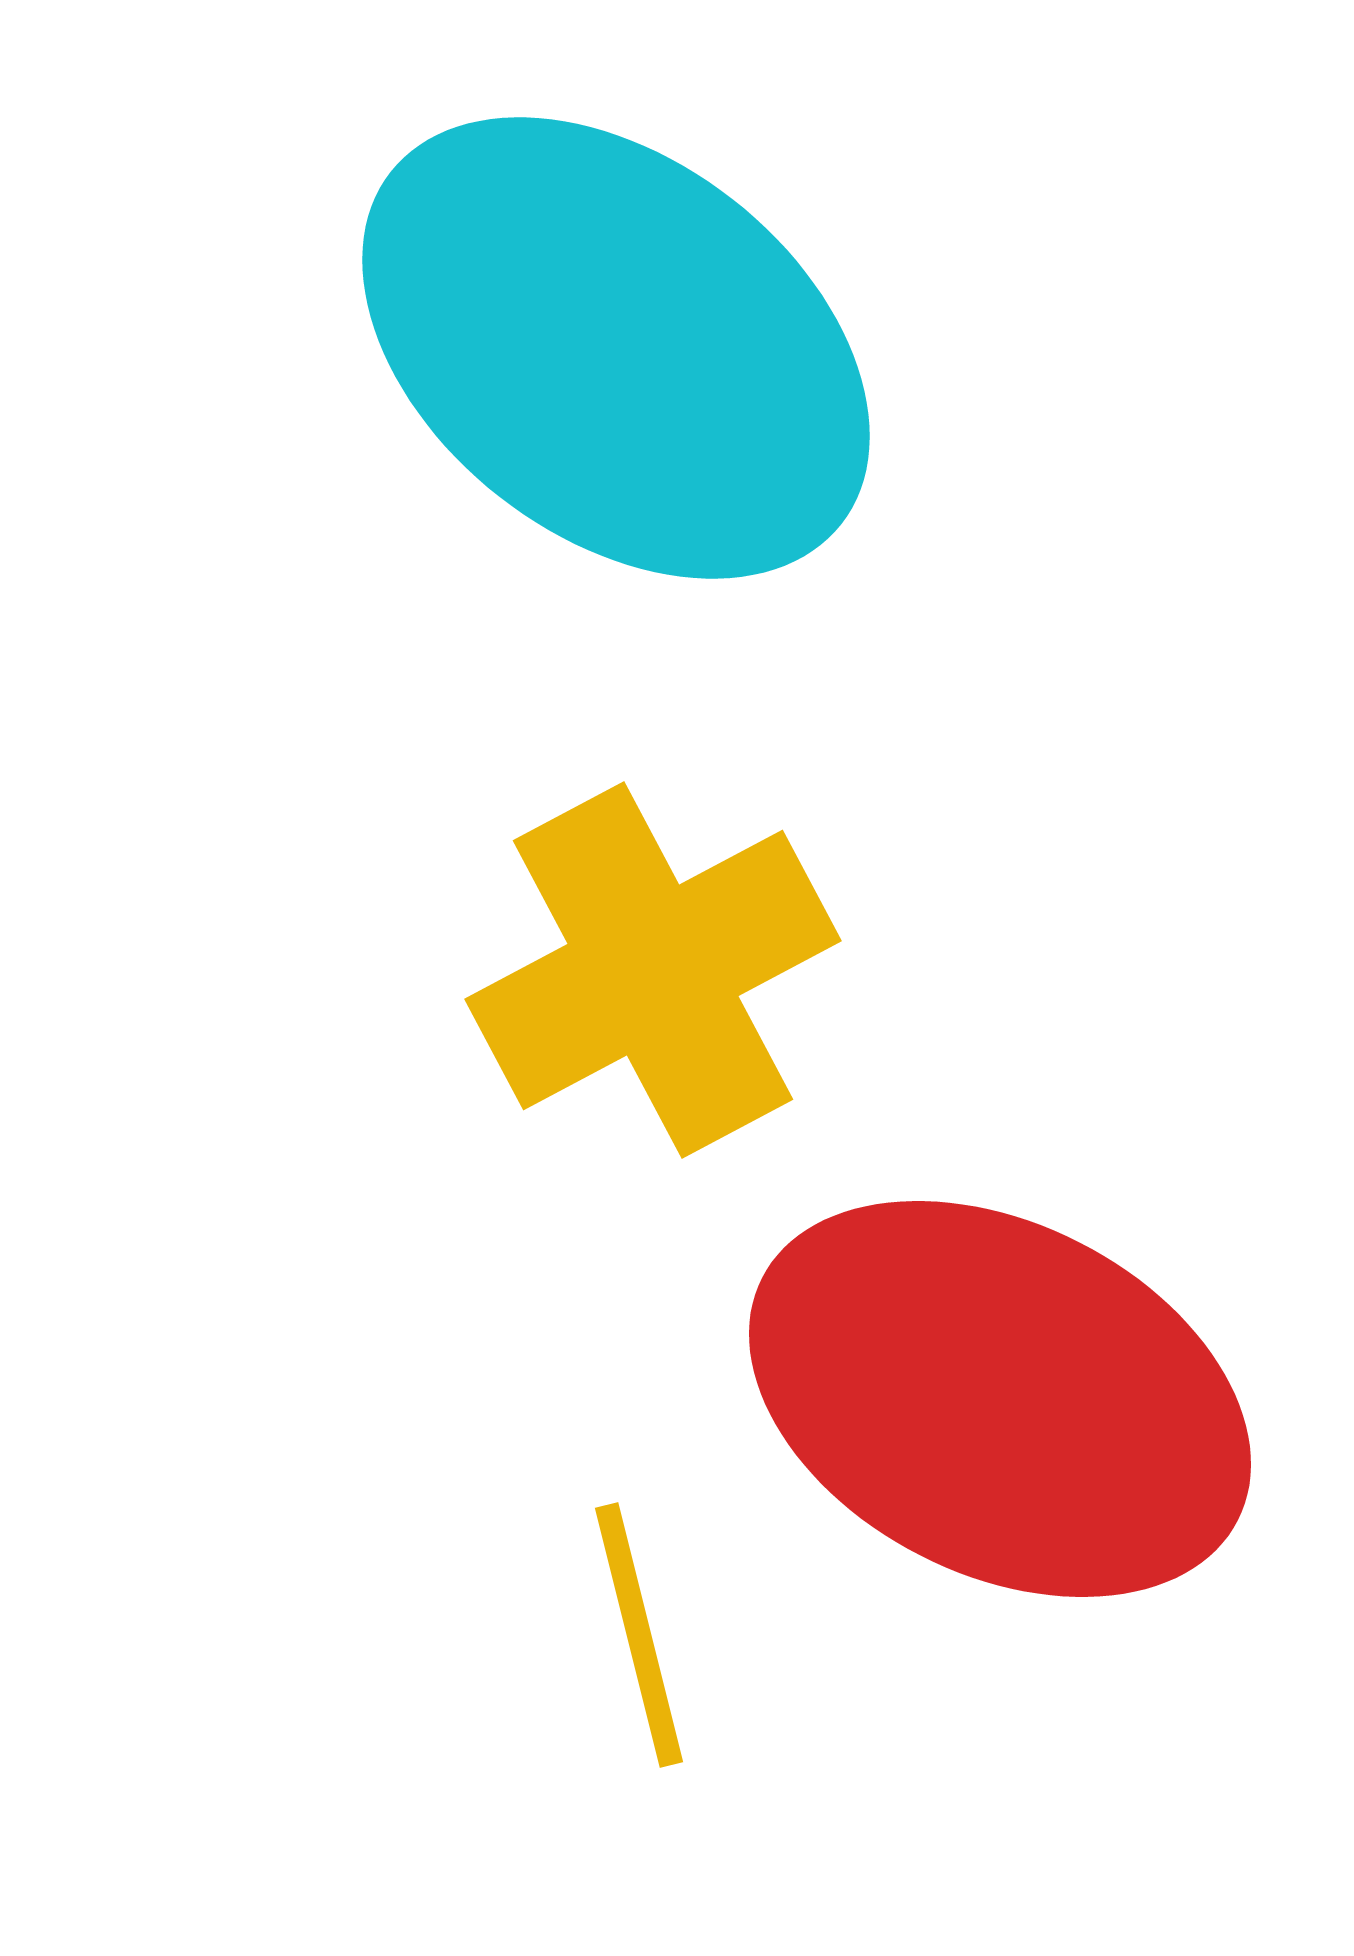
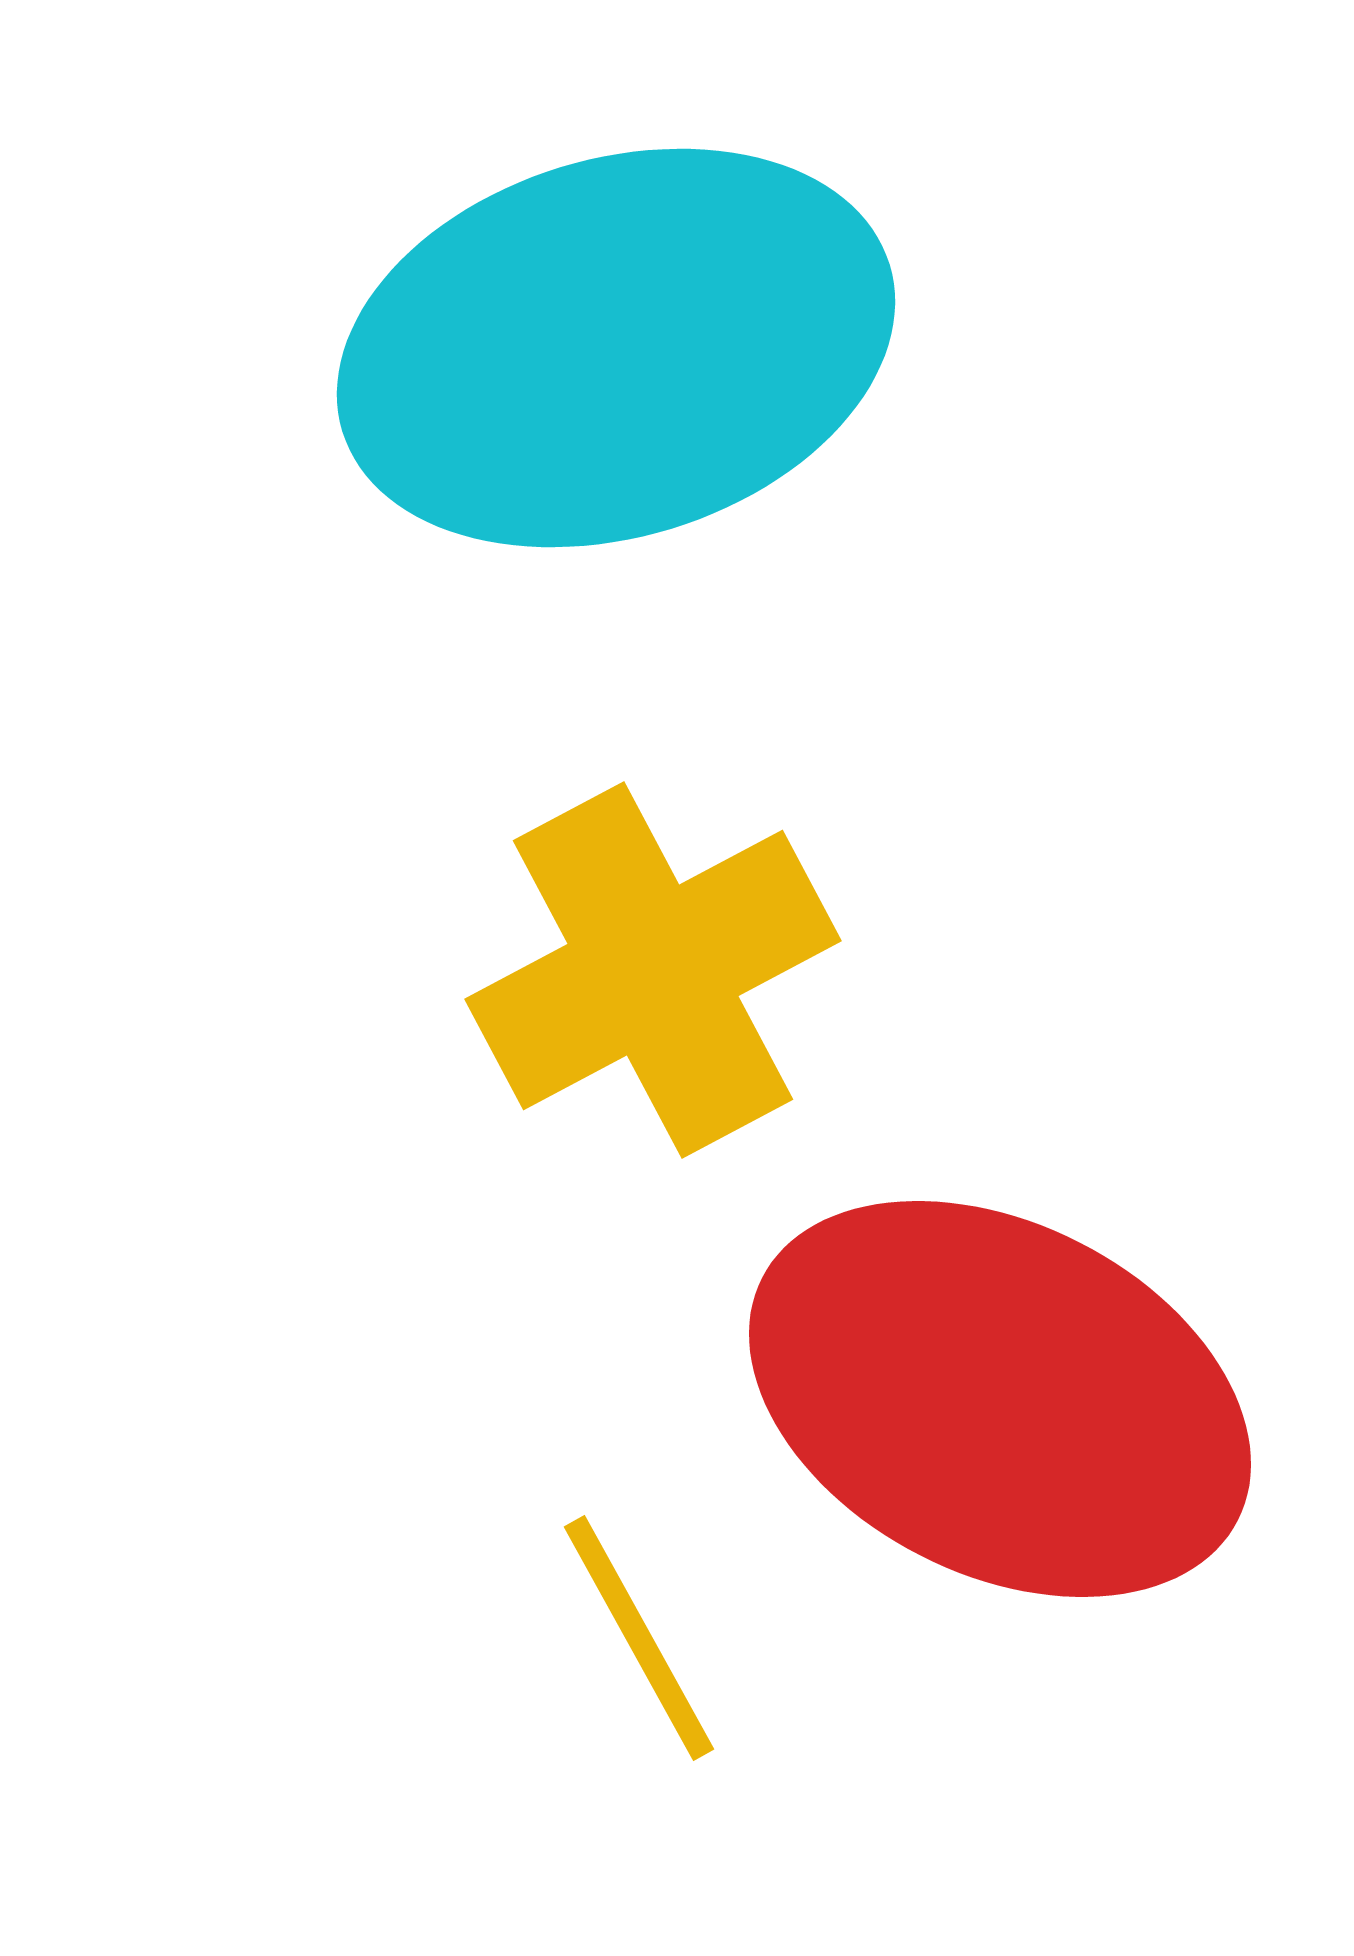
cyan ellipse: rotated 55 degrees counterclockwise
yellow line: moved 3 px down; rotated 15 degrees counterclockwise
